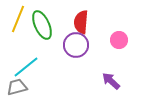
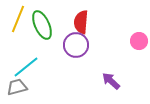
pink circle: moved 20 px right, 1 px down
